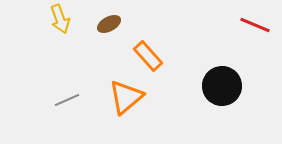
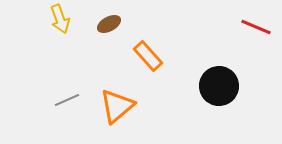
red line: moved 1 px right, 2 px down
black circle: moved 3 px left
orange triangle: moved 9 px left, 9 px down
